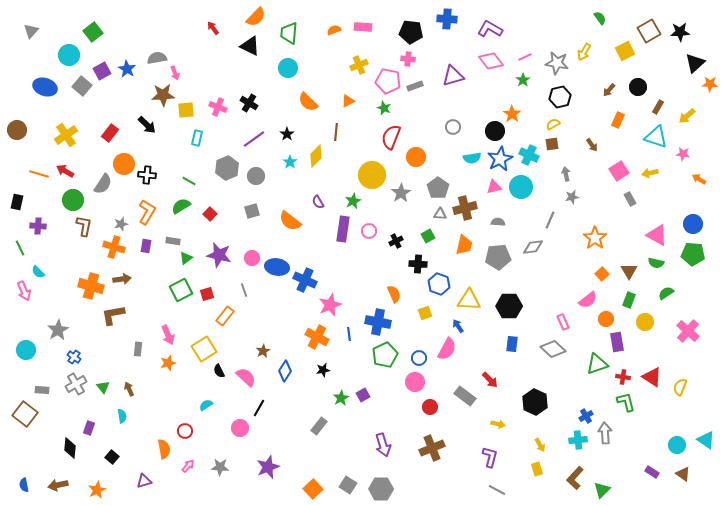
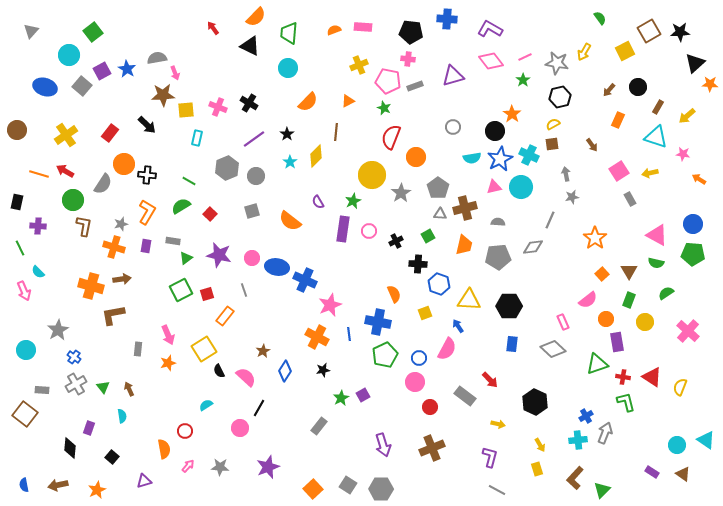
orange semicircle at (308, 102): rotated 90 degrees counterclockwise
gray arrow at (605, 433): rotated 25 degrees clockwise
